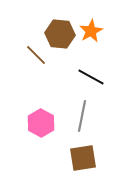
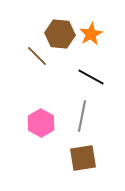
orange star: moved 3 px down
brown line: moved 1 px right, 1 px down
